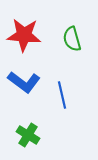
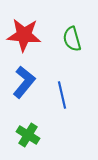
blue L-shape: rotated 88 degrees counterclockwise
